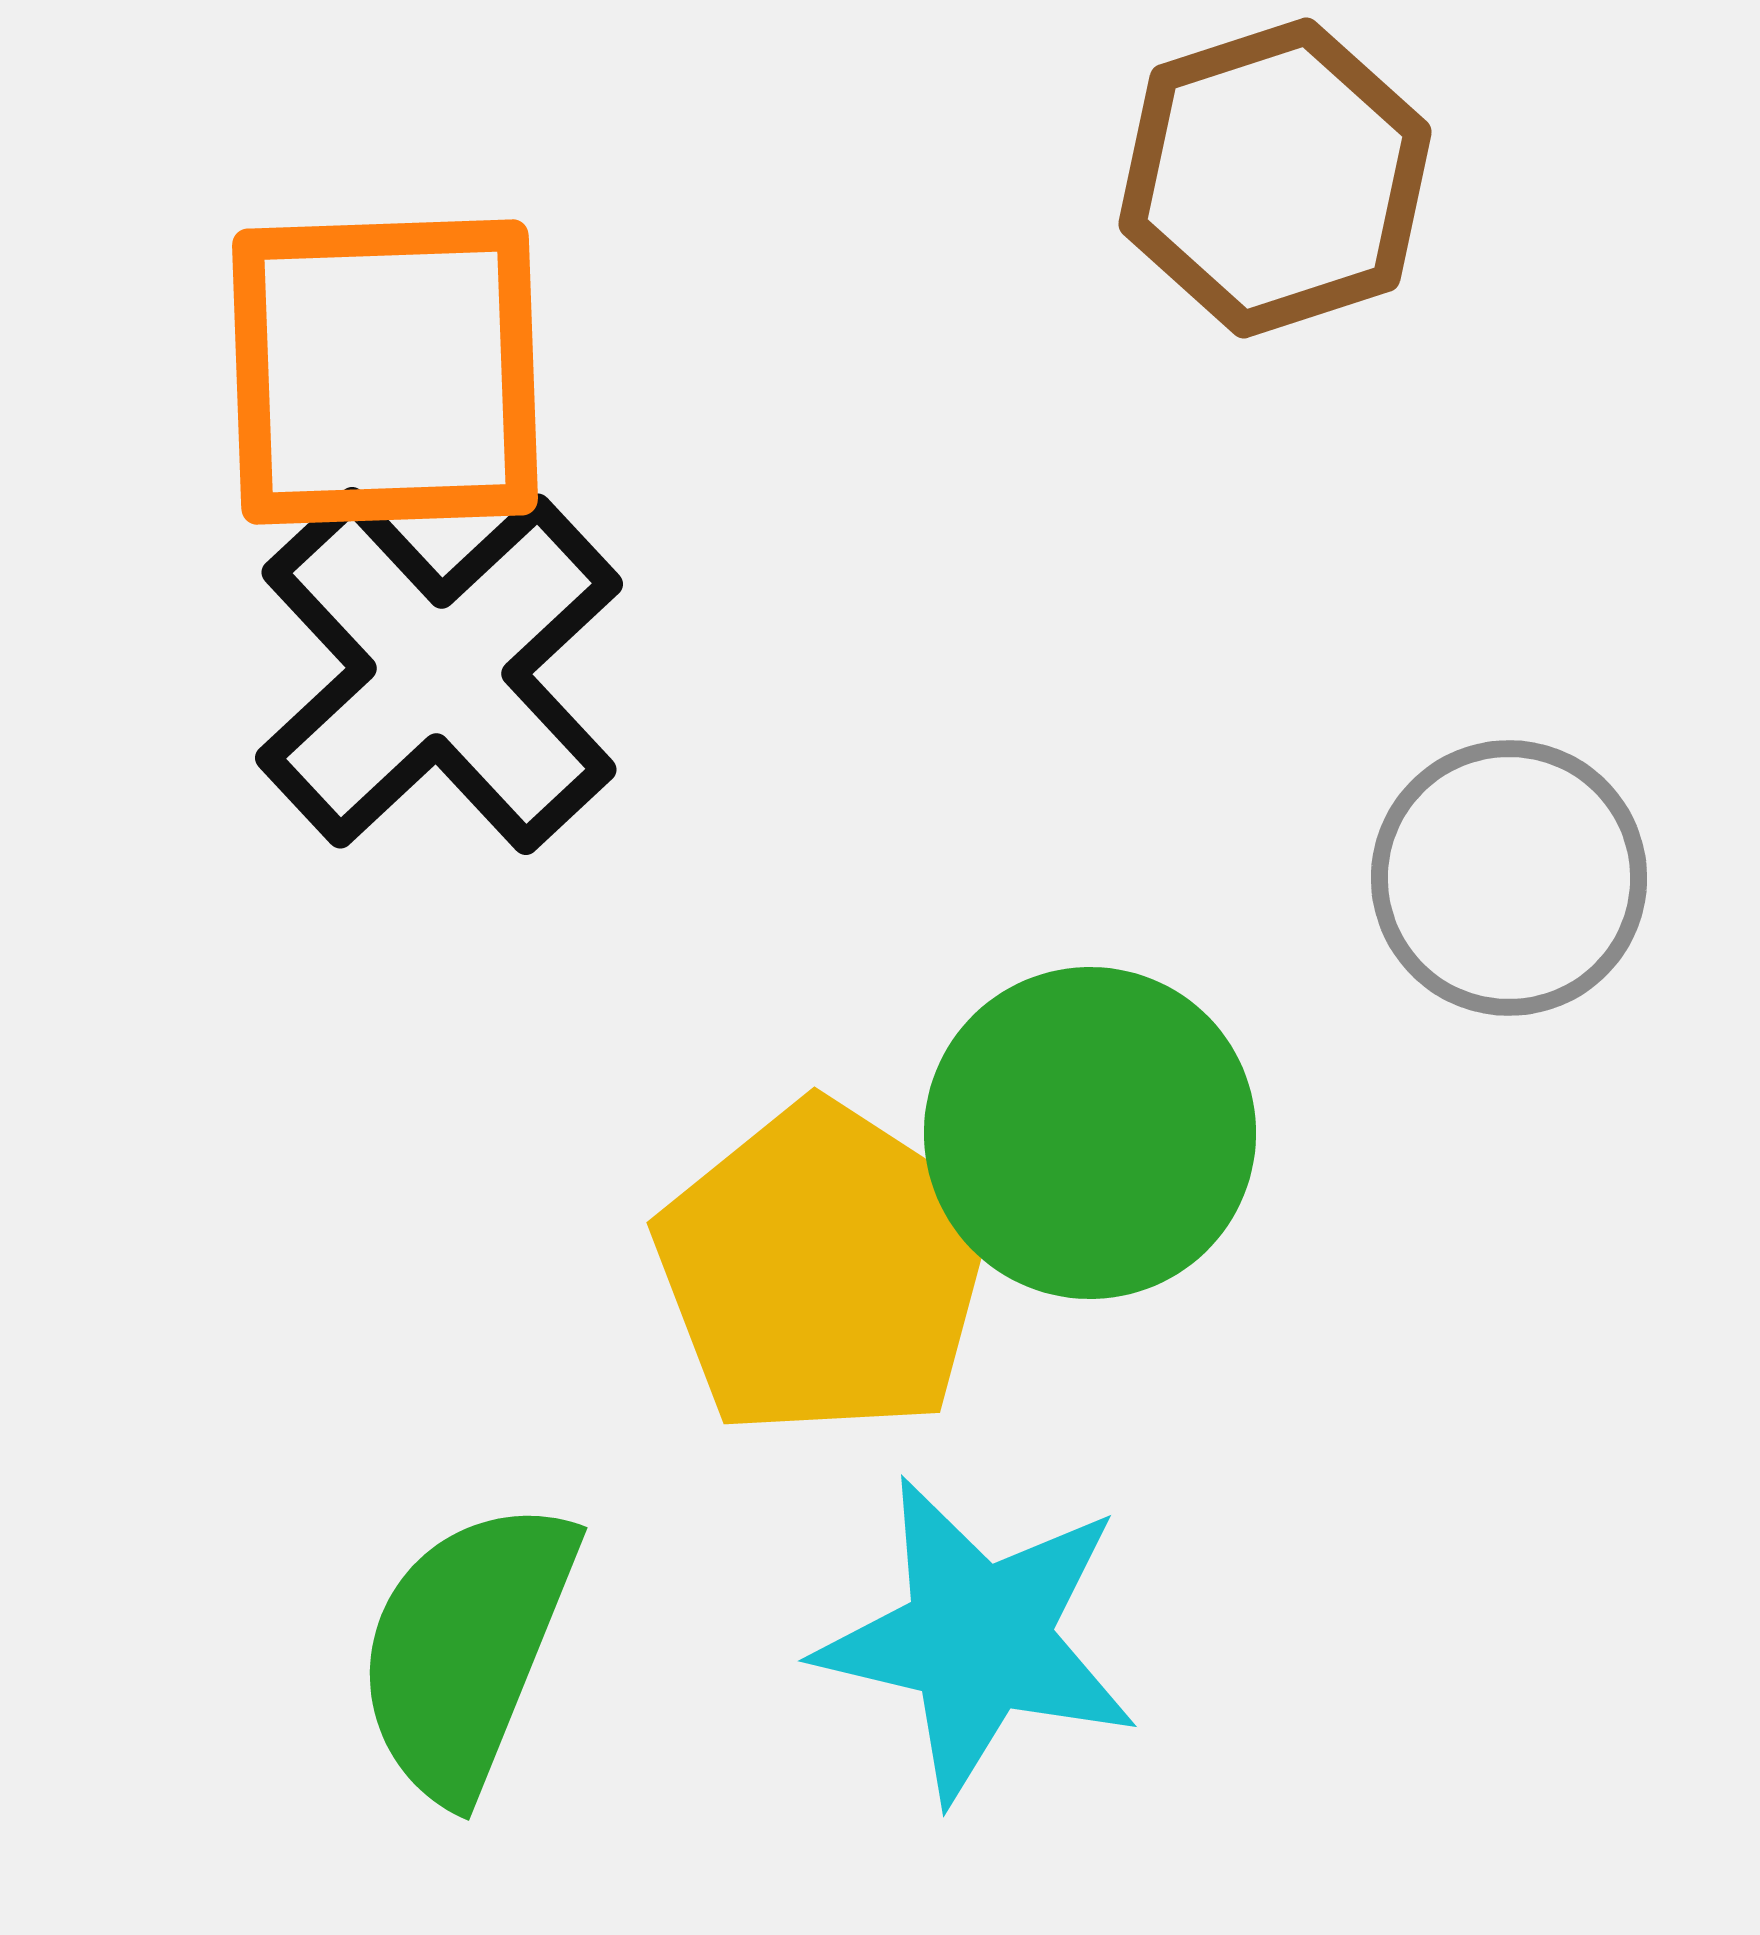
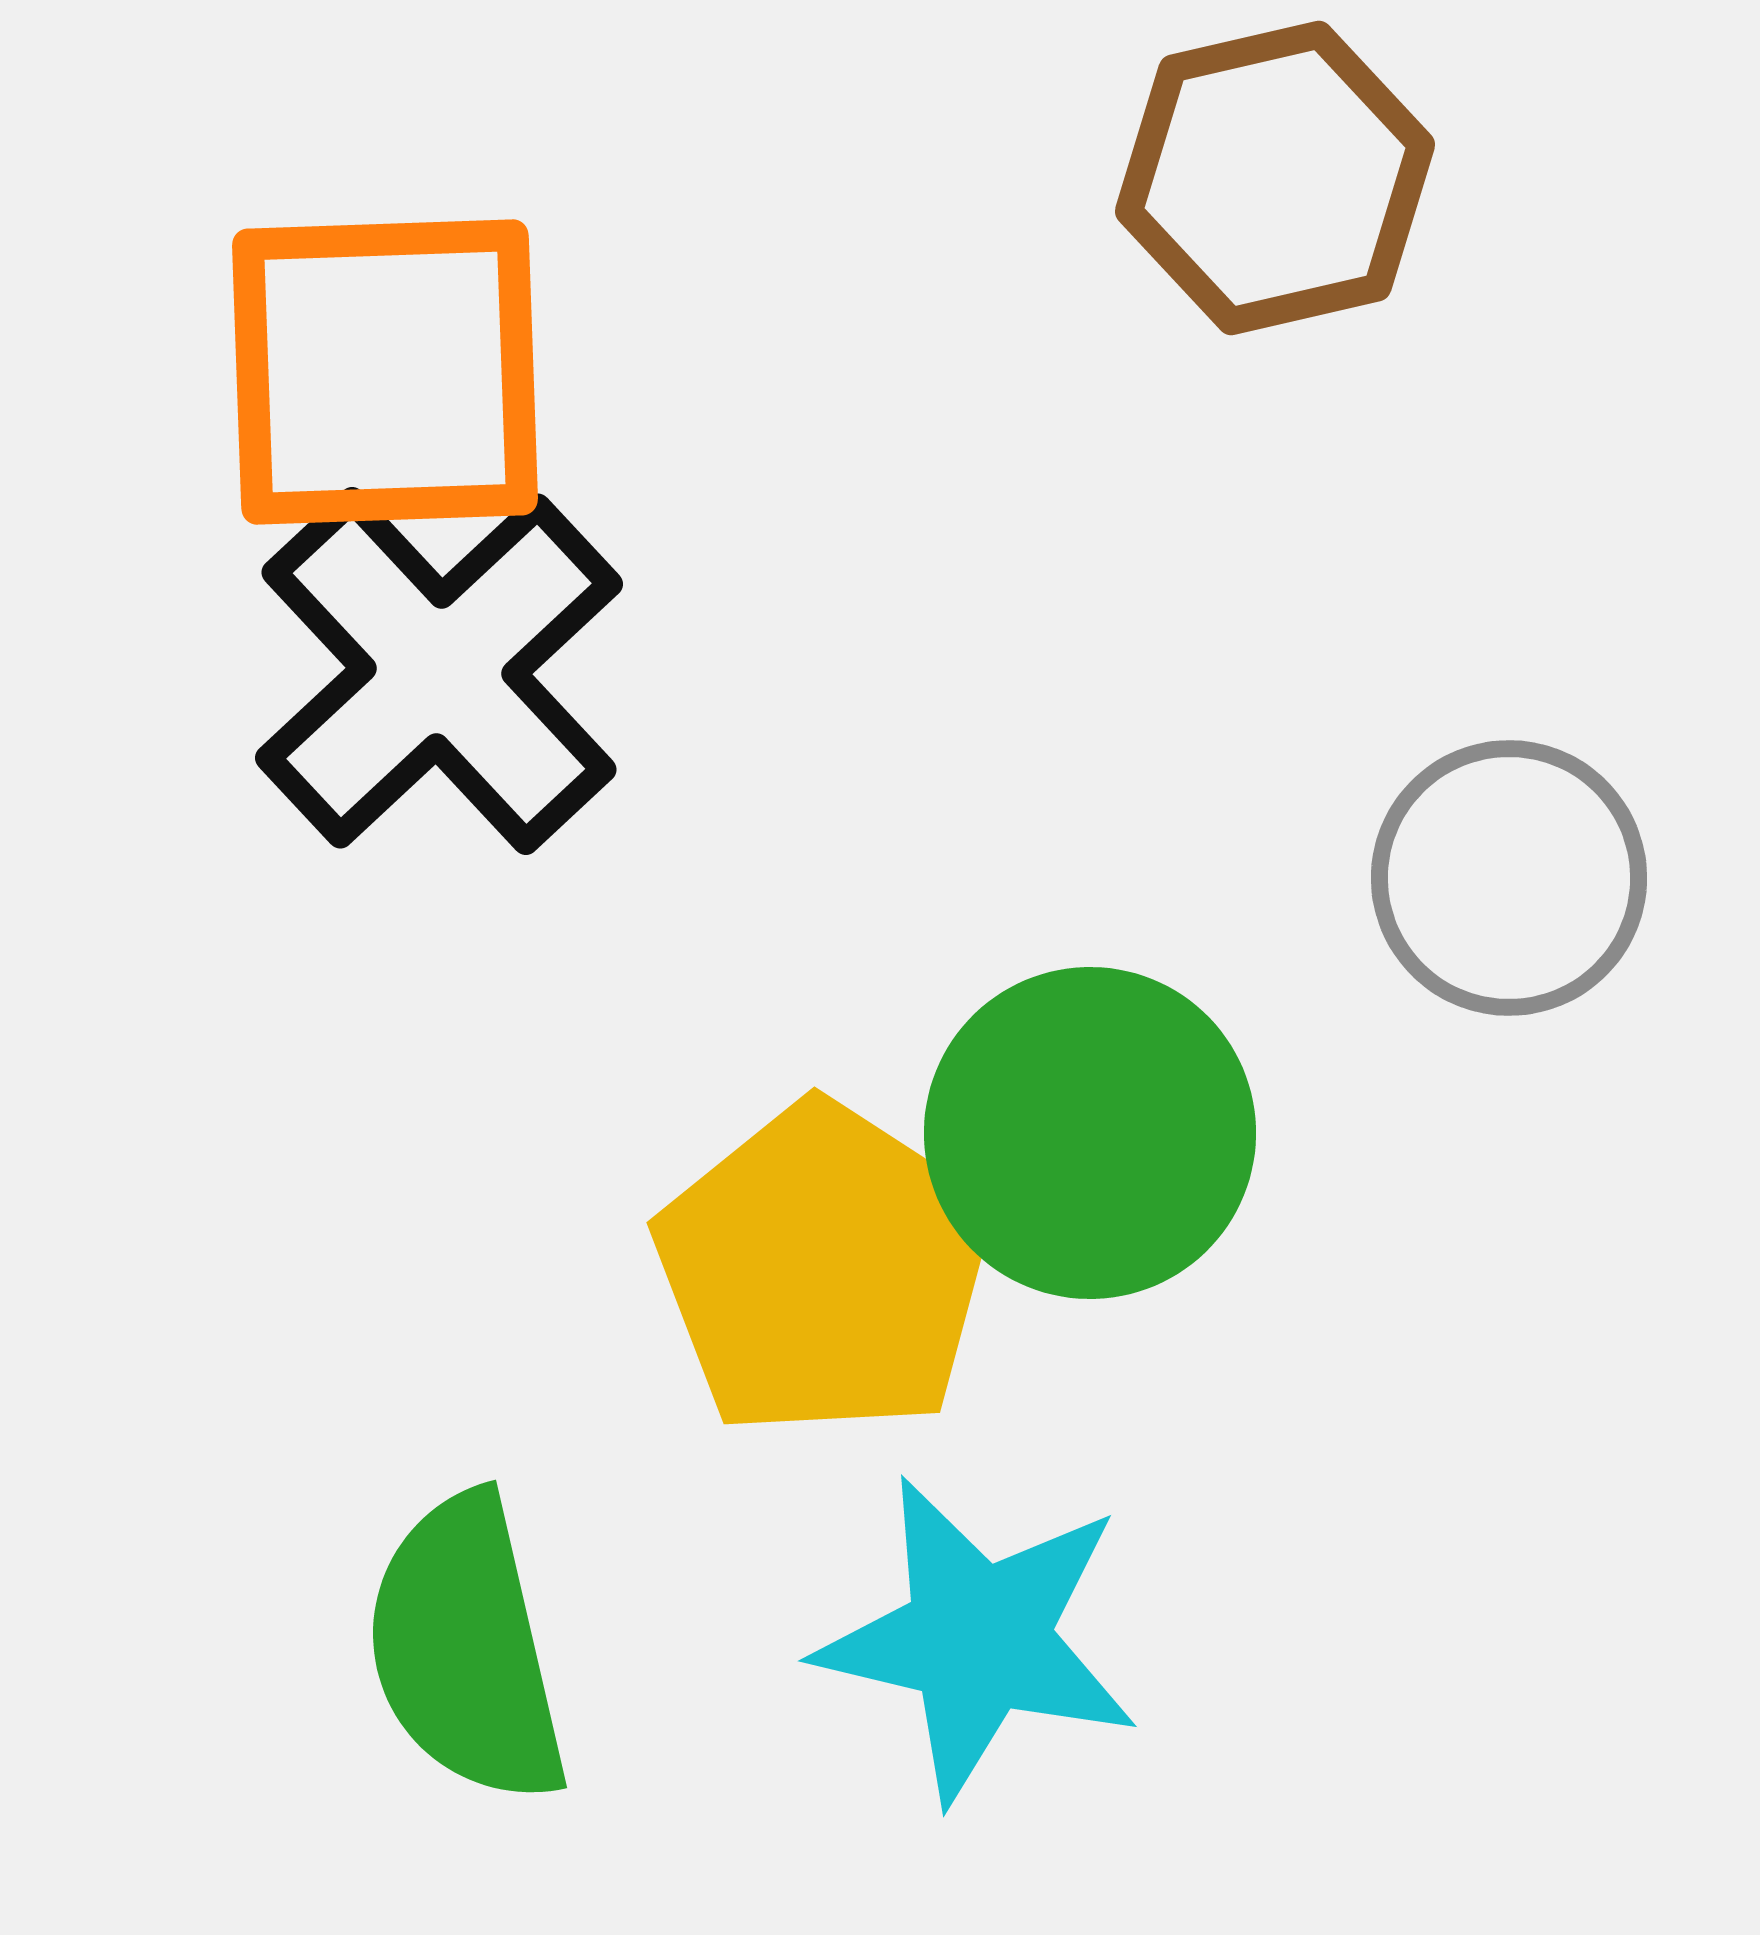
brown hexagon: rotated 5 degrees clockwise
green semicircle: rotated 35 degrees counterclockwise
